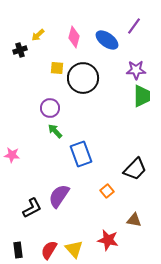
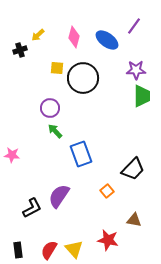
black trapezoid: moved 2 px left
